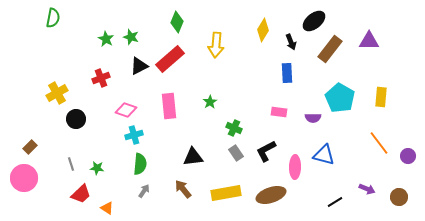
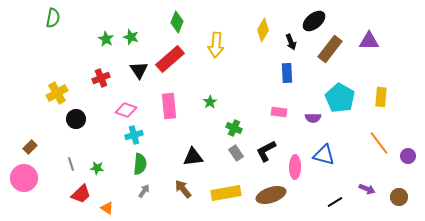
black triangle at (139, 66): moved 4 px down; rotated 36 degrees counterclockwise
